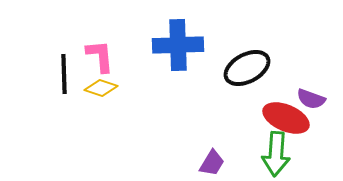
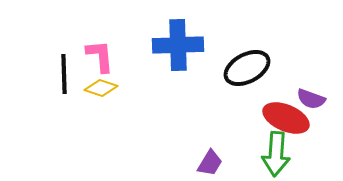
purple trapezoid: moved 2 px left
